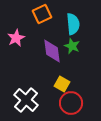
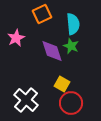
green star: moved 1 px left
purple diamond: rotated 10 degrees counterclockwise
